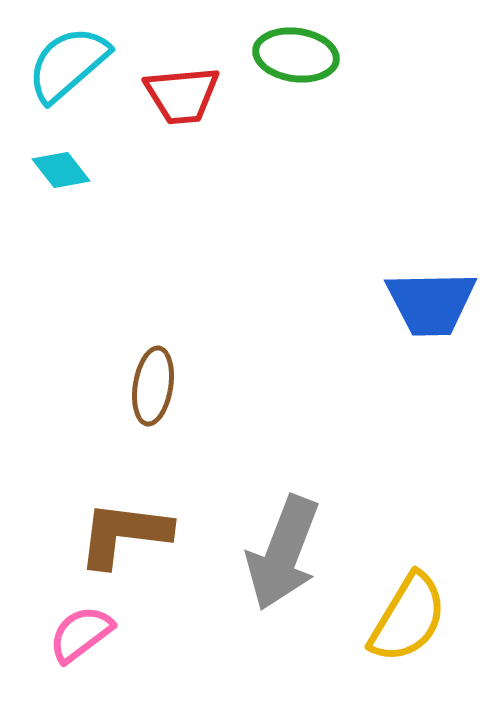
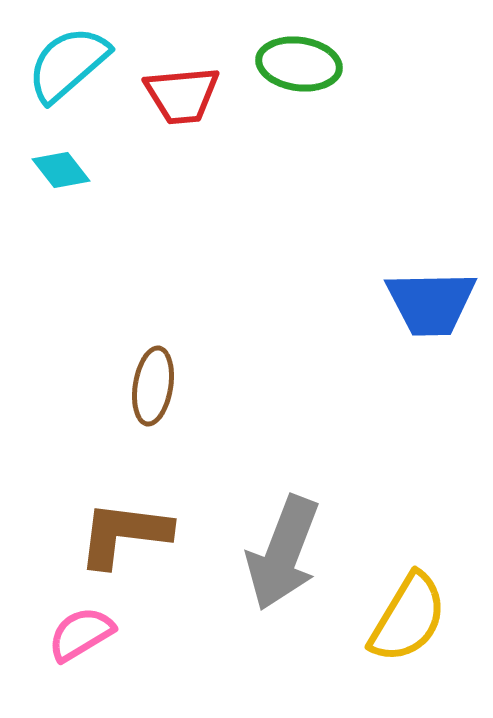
green ellipse: moved 3 px right, 9 px down
pink semicircle: rotated 6 degrees clockwise
